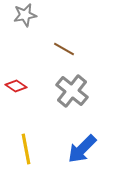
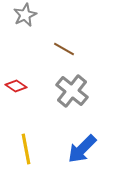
gray star: rotated 15 degrees counterclockwise
